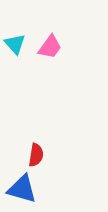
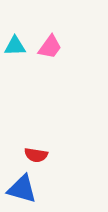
cyan triangle: moved 2 px down; rotated 50 degrees counterclockwise
red semicircle: rotated 90 degrees clockwise
